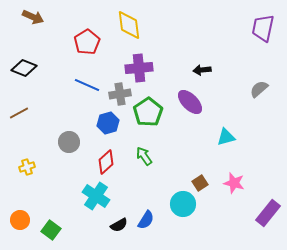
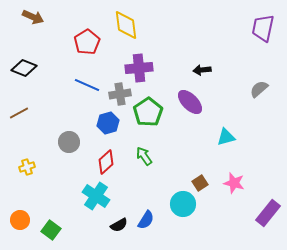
yellow diamond: moved 3 px left
